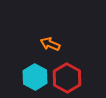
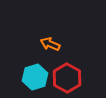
cyan hexagon: rotated 15 degrees clockwise
